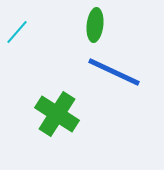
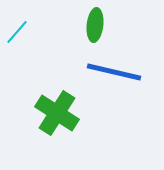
blue line: rotated 12 degrees counterclockwise
green cross: moved 1 px up
